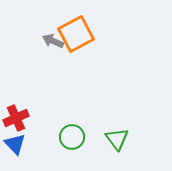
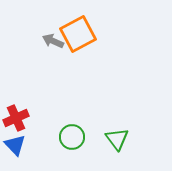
orange square: moved 2 px right
blue triangle: moved 1 px down
